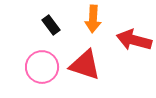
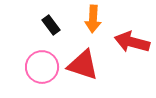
red arrow: moved 2 px left, 2 px down
red triangle: moved 2 px left
